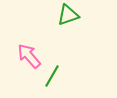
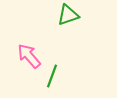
green line: rotated 10 degrees counterclockwise
